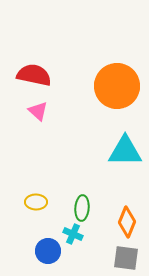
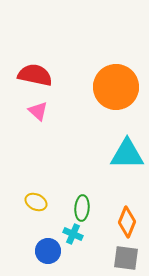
red semicircle: moved 1 px right
orange circle: moved 1 px left, 1 px down
cyan triangle: moved 2 px right, 3 px down
yellow ellipse: rotated 25 degrees clockwise
